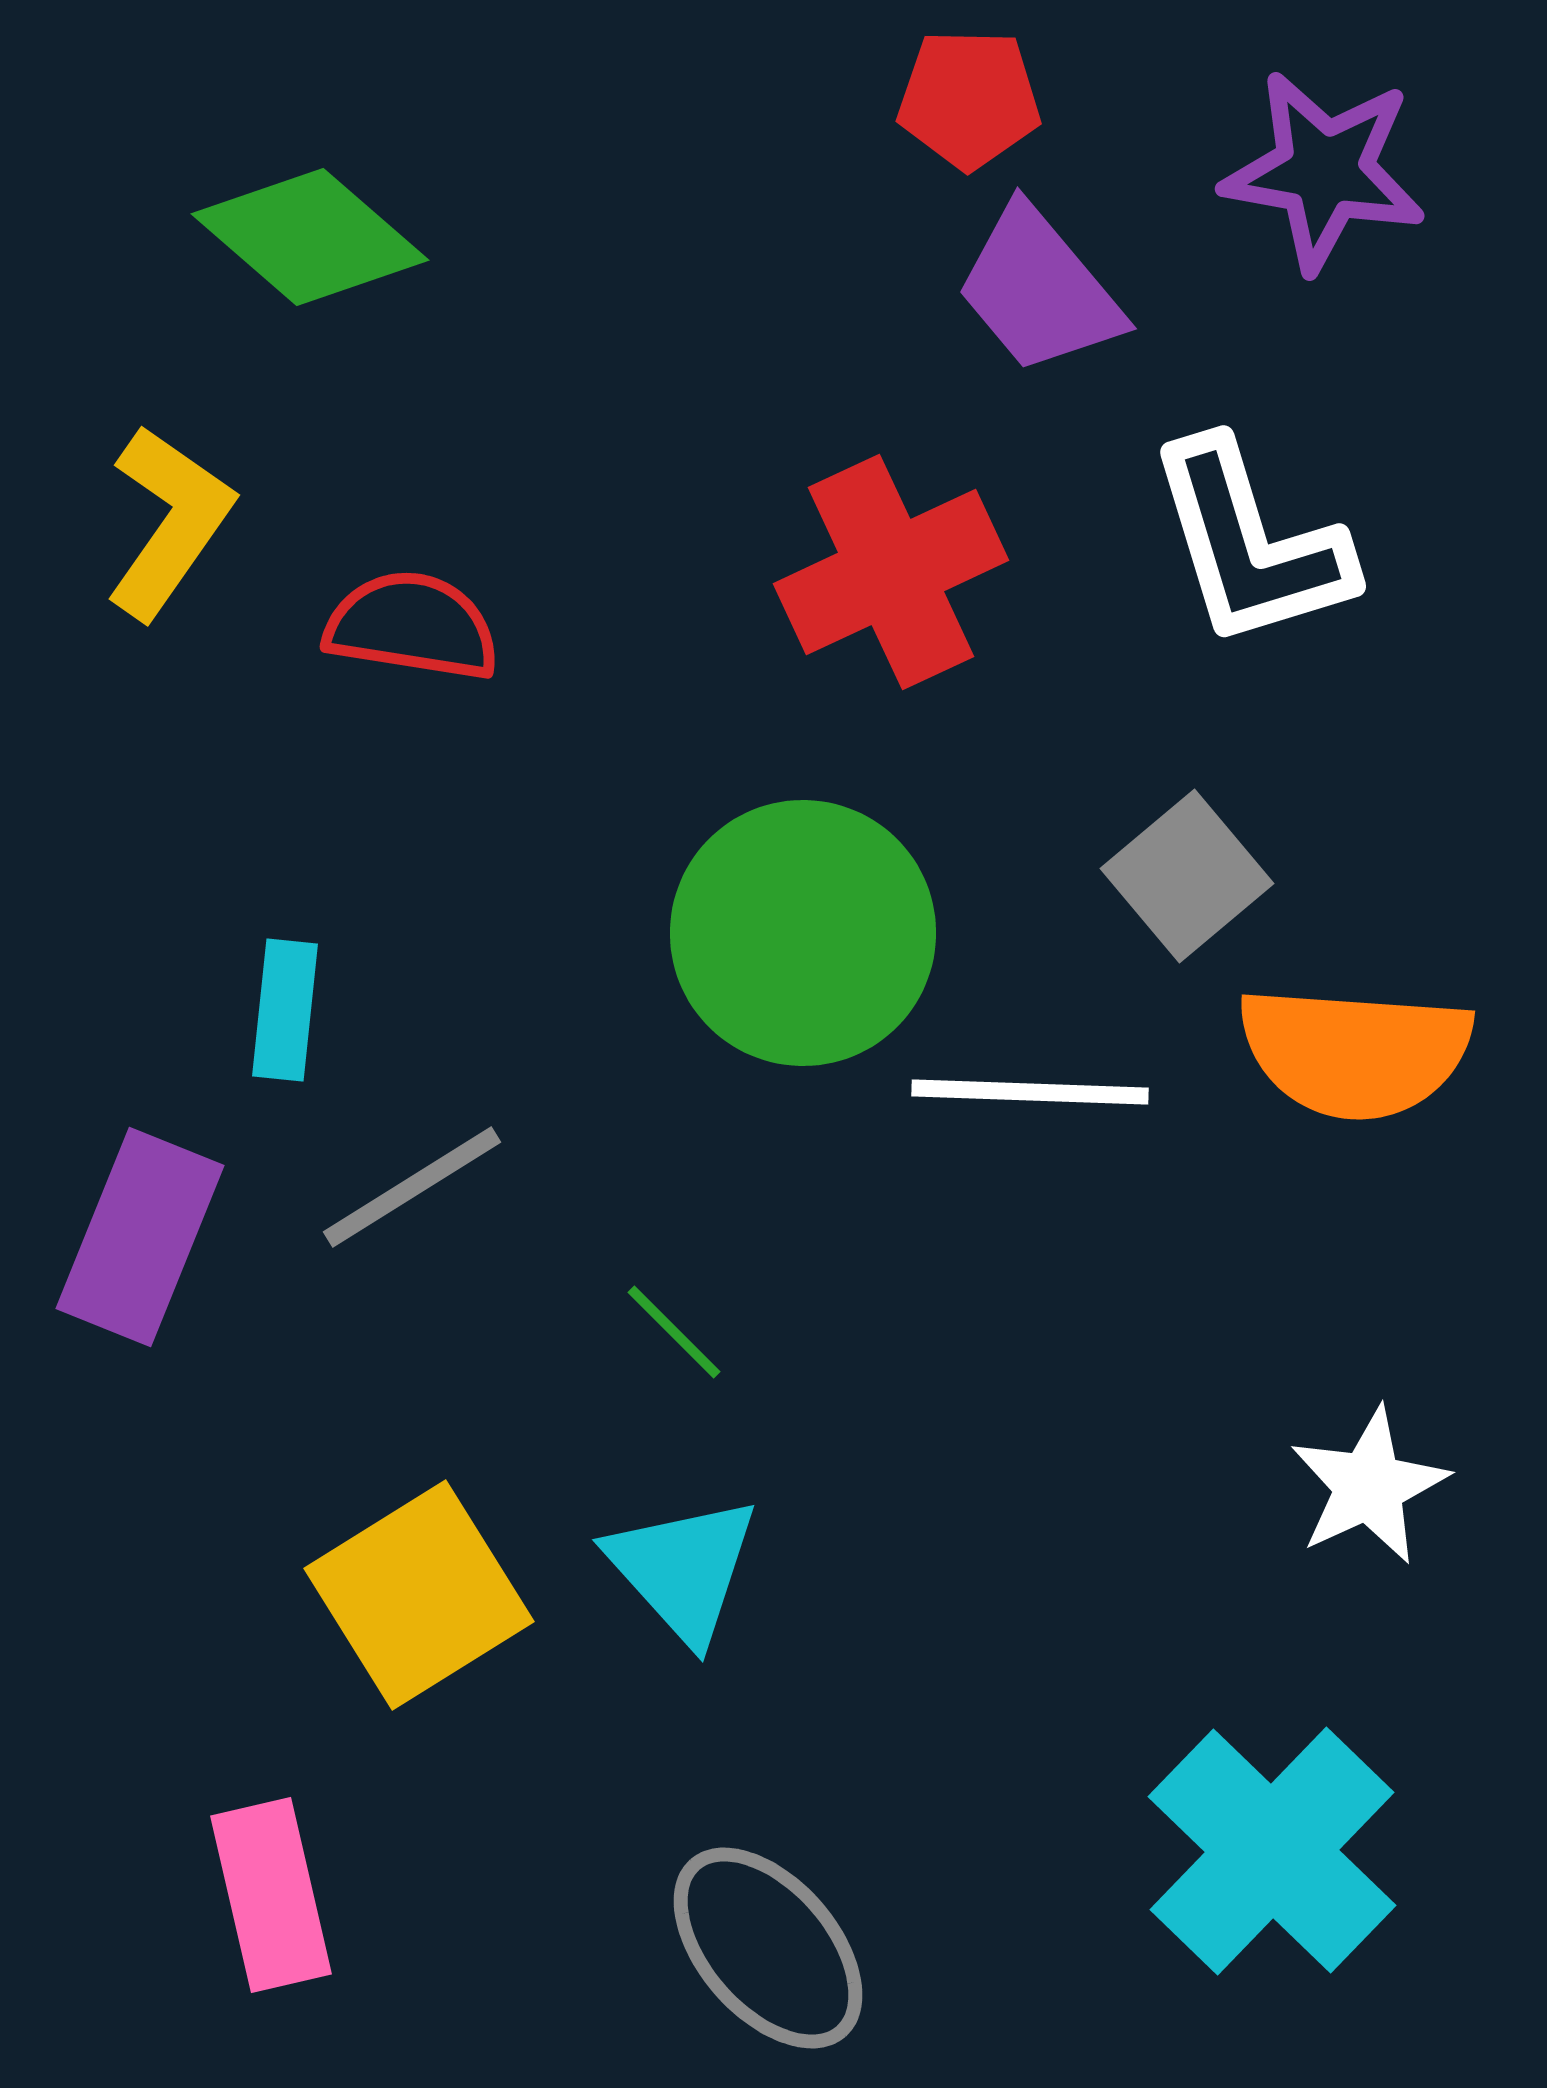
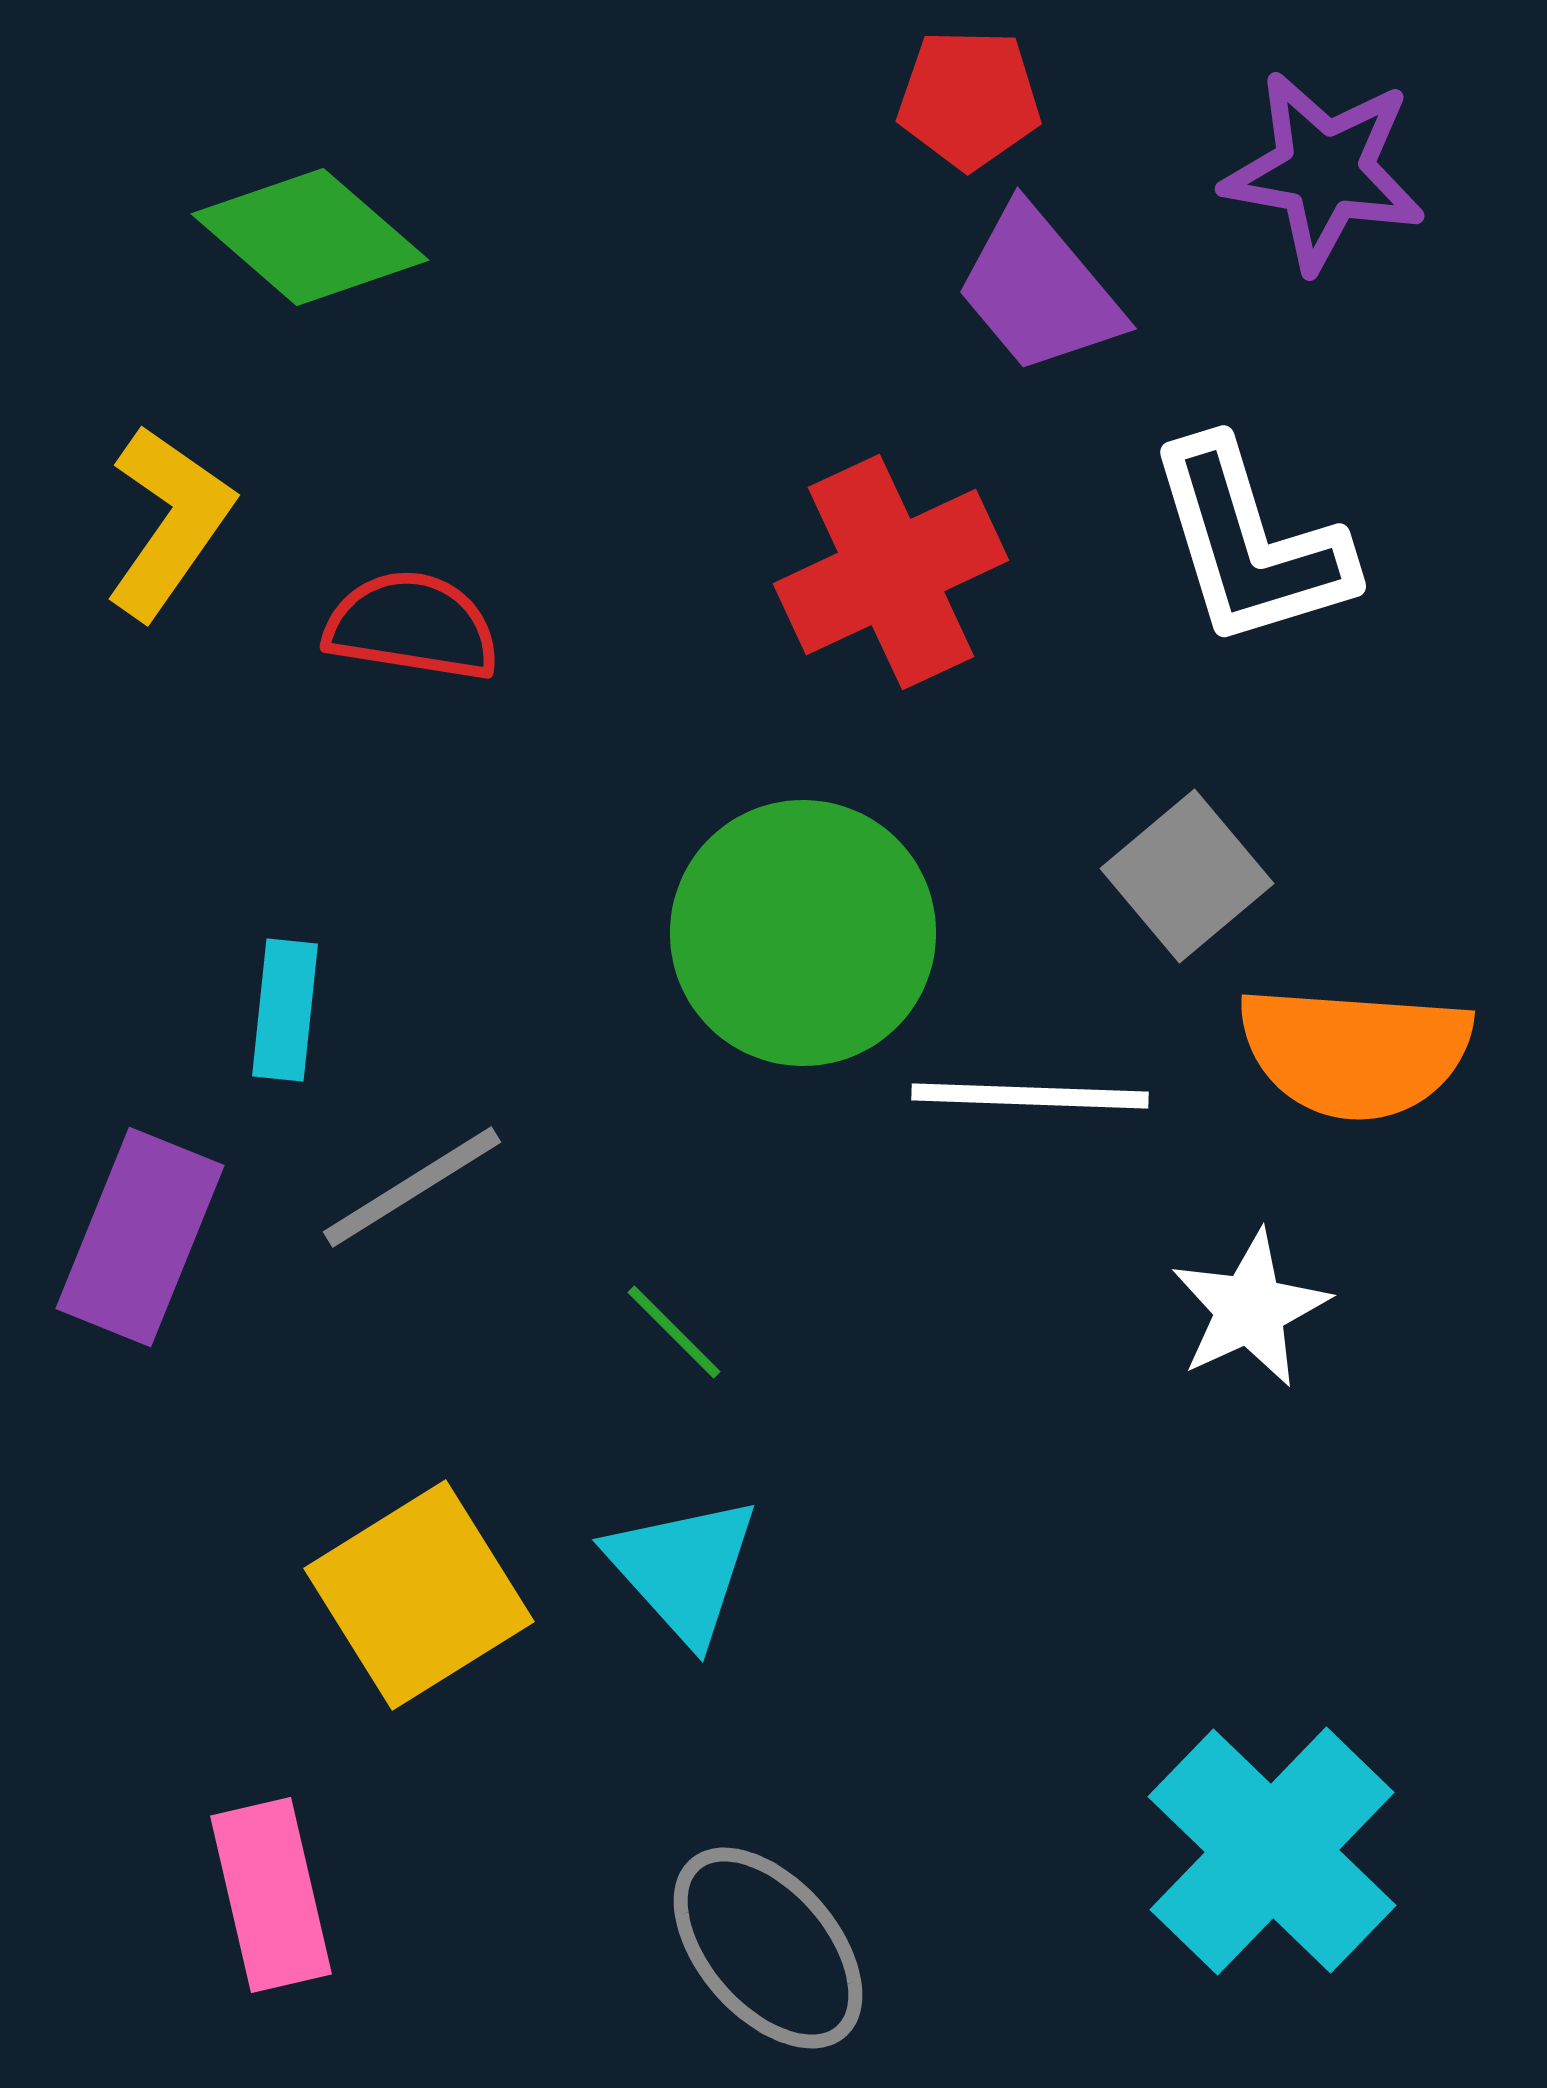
white line: moved 4 px down
white star: moved 119 px left, 177 px up
